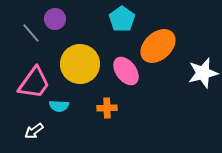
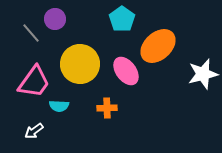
white star: moved 1 px down
pink trapezoid: moved 1 px up
